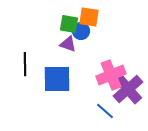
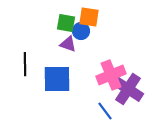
green square: moved 3 px left, 1 px up
purple cross: rotated 16 degrees counterclockwise
blue line: rotated 12 degrees clockwise
